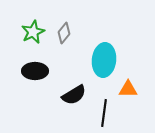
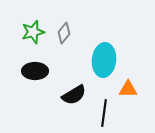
green star: rotated 10 degrees clockwise
